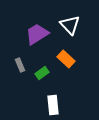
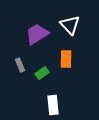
orange rectangle: rotated 48 degrees clockwise
